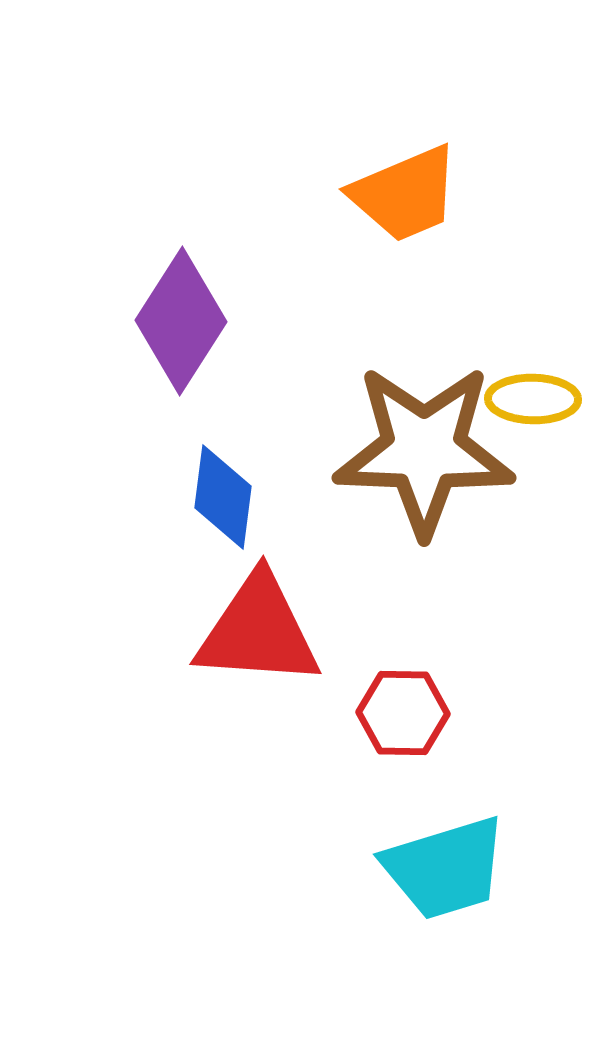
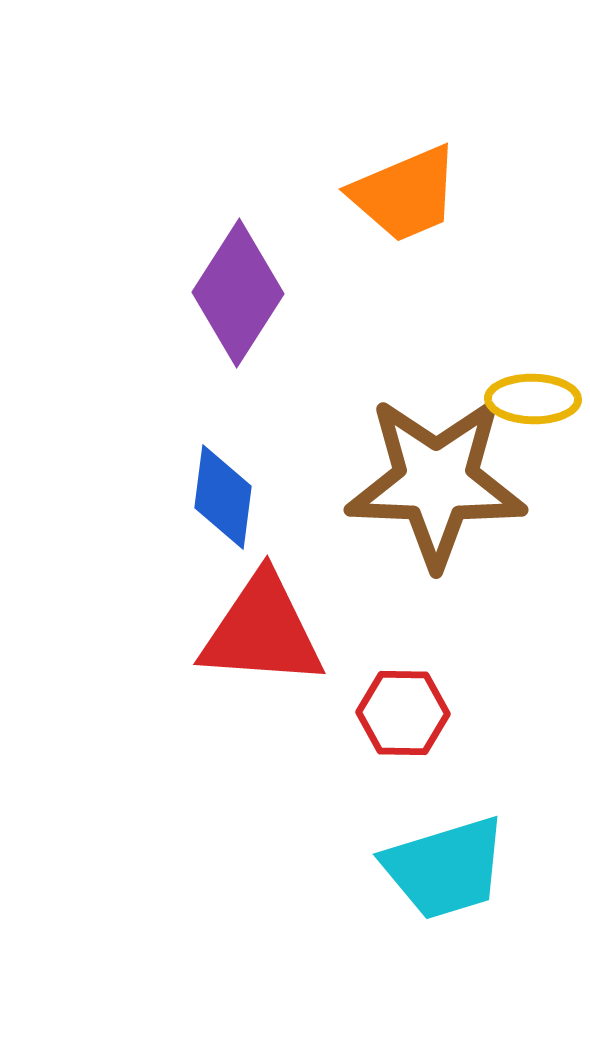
purple diamond: moved 57 px right, 28 px up
brown star: moved 12 px right, 32 px down
red triangle: moved 4 px right
